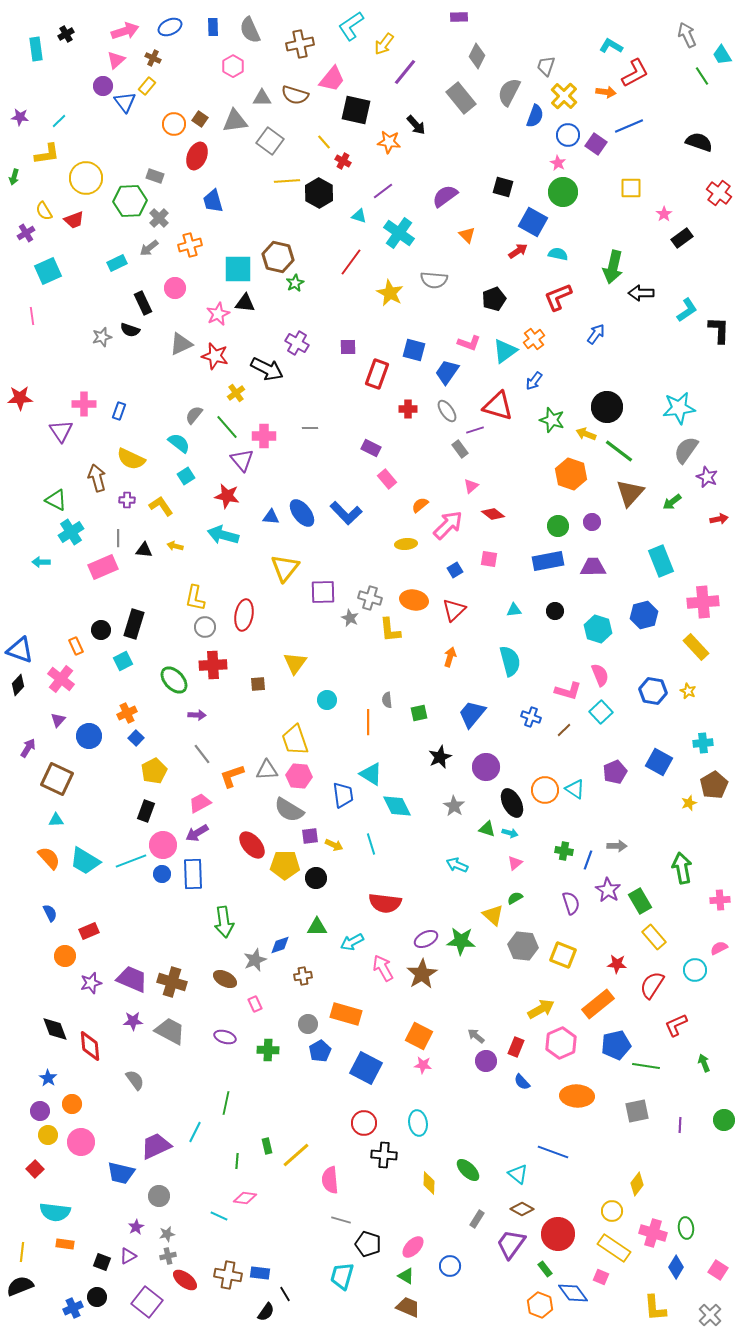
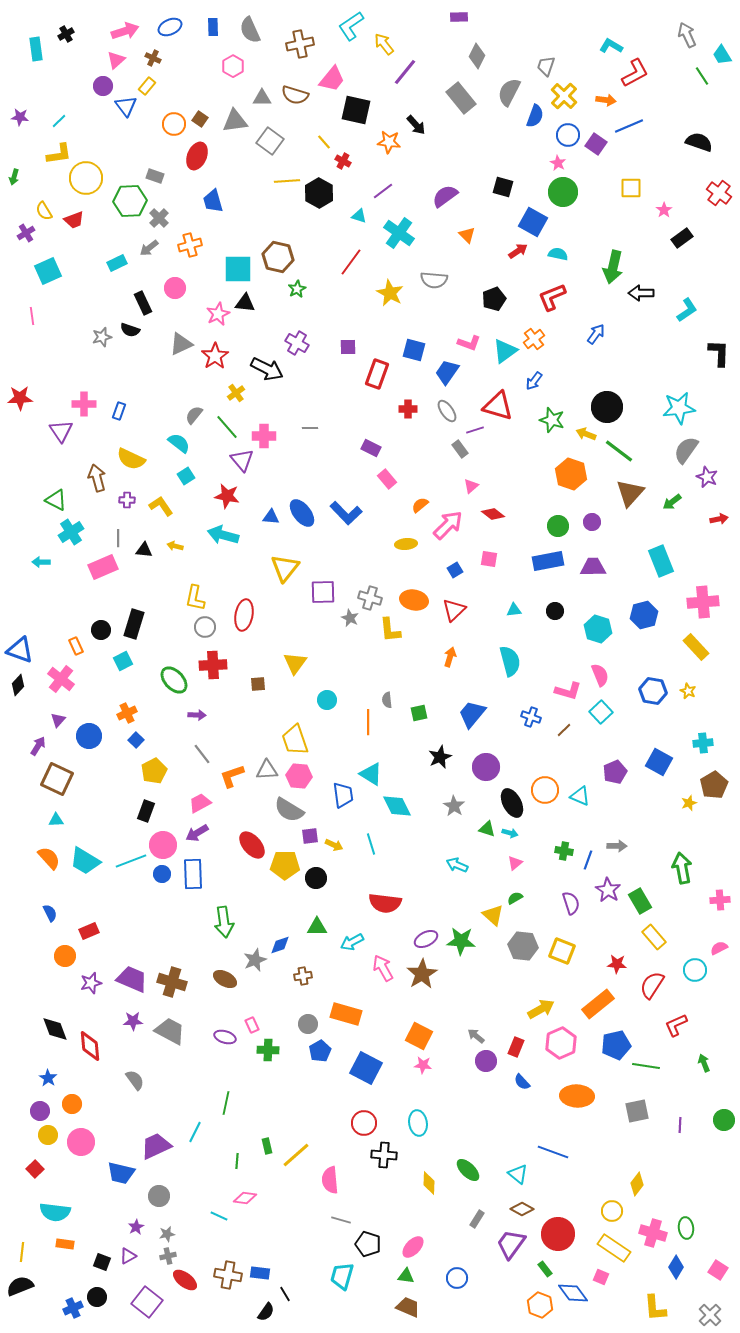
yellow arrow at (384, 44): rotated 105 degrees clockwise
orange arrow at (606, 92): moved 8 px down
blue triangle at (125, 102): moved 1 px right, 4 px down
yellow L-shape at (47, 154): moved 12 px right
pink star at (664, 214): moved 4 px up
green star at (295, 283): moved 2 px right, 6 px down
red L-shape at (558, 297): moved 6 px left
black L-shape at (719, 330): moved 23 px down
red star at (215, 356): rotated 24 degrees clockwise
blue square at (136, 738): moved 2 px down
purple arrow at (28, 748): moved 10 px right, 2 px up
cyan triangle at (575, 789): moved 5 px right, 7 px down; rotated 10 degrees counterclockwise
yellow square at (563, 955): moved 1 px left, 4 px up
pink rectangle at (255, 1004): moved 3 px left, 21 px down
blue circle at (450, 1266): moved 7 px right, 12 px down
green triangle at (406, 1276): rotated 24 degrees counterclockwise
